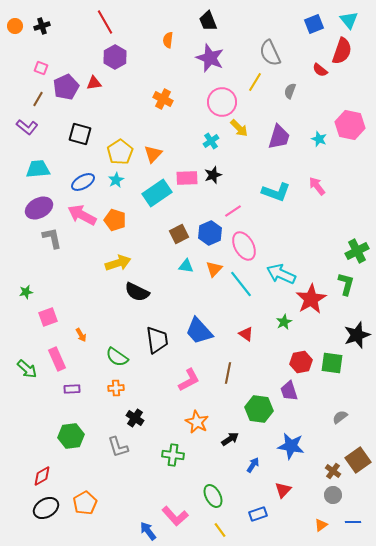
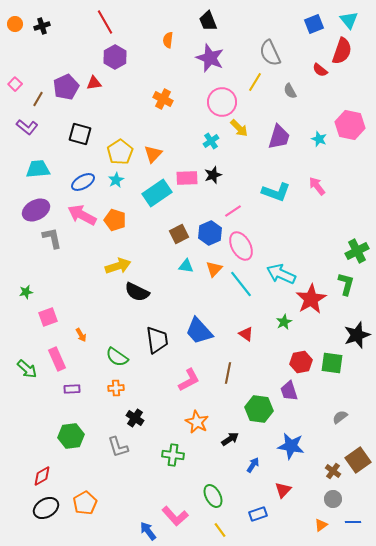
orange circle at (15, 26): moved 2 px up
pink square at (41, 68): moved 26 px left, 16 px down; rotated 24 degrees clockwise
gray semicircle at (290, 91): rotated 49 degrees counterclockwise
purple ellipse at (39, 208): moved 3 px left, 2 px down
pink ellipse at (244, 246): moved 3 px left
yellow arrow at (118, 263): moved 3 px down
gray circle at (333, 495): moved 4 px down
